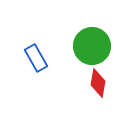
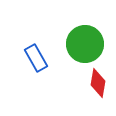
green circle: moved 7 px left, 2 px up
